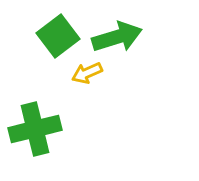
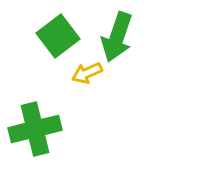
green arrow: rotated 126 degrees clockwise
